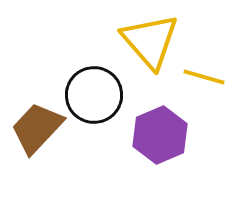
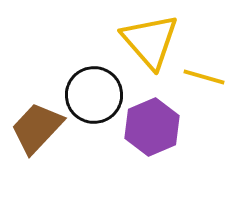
purple hexagon: moved 8 px left, 8 px up
